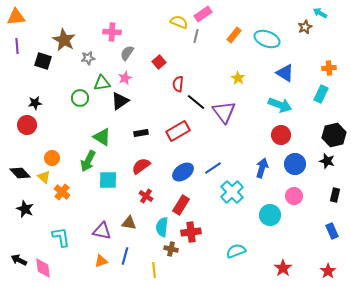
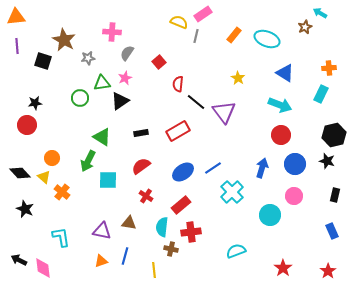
red rectangle at (181, 205): rotated 18 degrees clockwise
